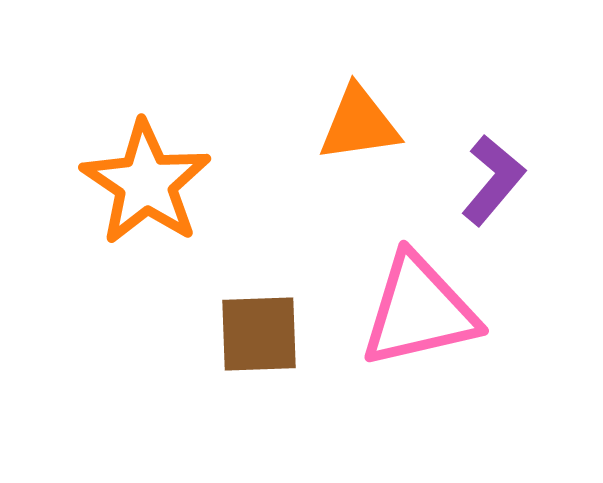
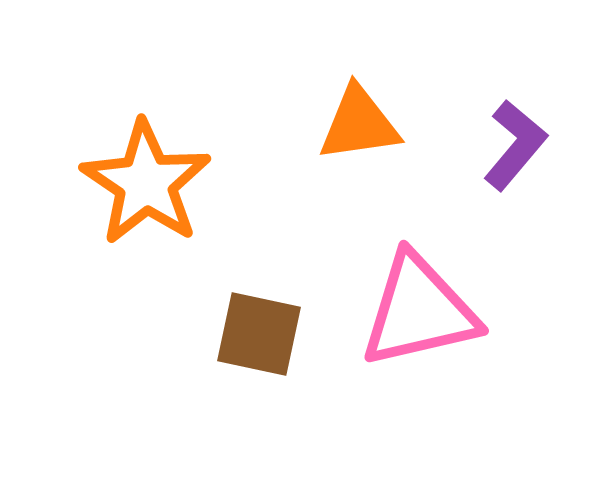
purple L-shape: moved 22 px right, 35 px up
brown square: rotated 14 degrees clockwise
